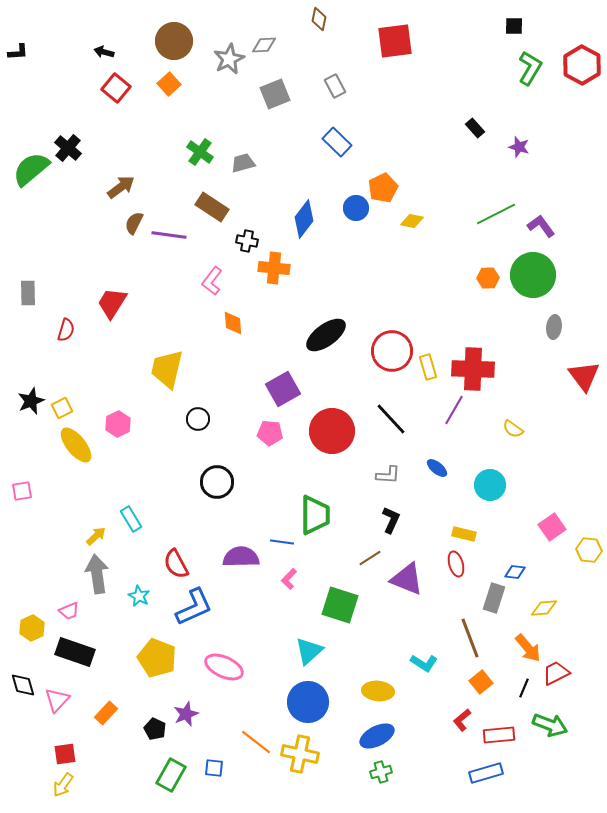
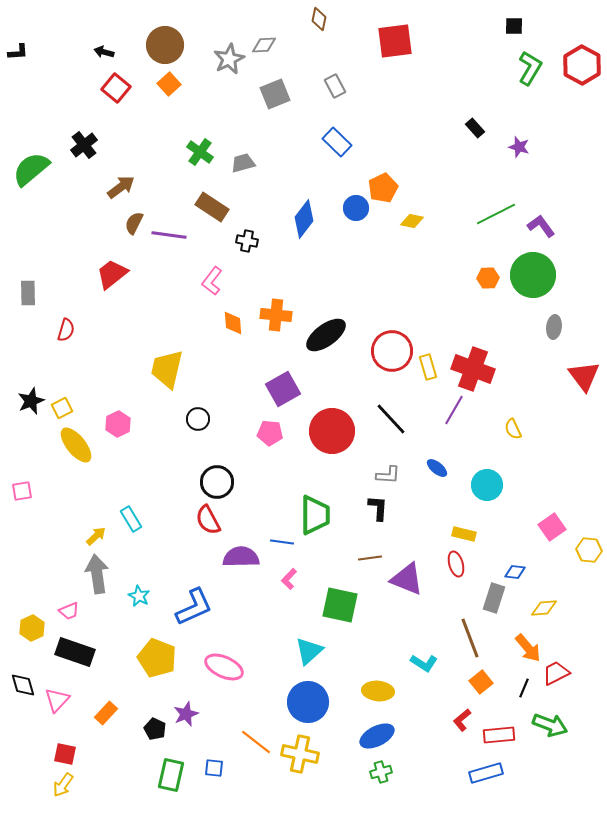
brown circle at (174, 41): moved 9 px left, 4 px down
black cross at (68, 148): moved 16 px right, 3 px up; rotated 12 degrees clockwise
orange cross at (274, 268): moved 2 px right, 47 px down
red trapezoid at (112, 303): moved 29 px up; rotated 20 degrees clockwise
red cross at (473, 369): rotated 18 degrees clockwise
yellow semicircle at (513, 429): rotated 30 degrees clockwise
cyan circle at (490, 485): moved 3 px left
black L-shape at (391, 520): moved 13 px left, 12 px up; rotated 20 degrees counterclockwise
brown line at (370, 558): rotated 25 degrees clockwise
red semicircle at (176, 564): moved 32 px right, 44 px up
green square at (340, 605): rotated 6 degrees counterclockwise
red square at (65, 754): rotated 20 degrees clockwise
green rectangle at (171, 775): rotated 16 degrees counterclockwise
